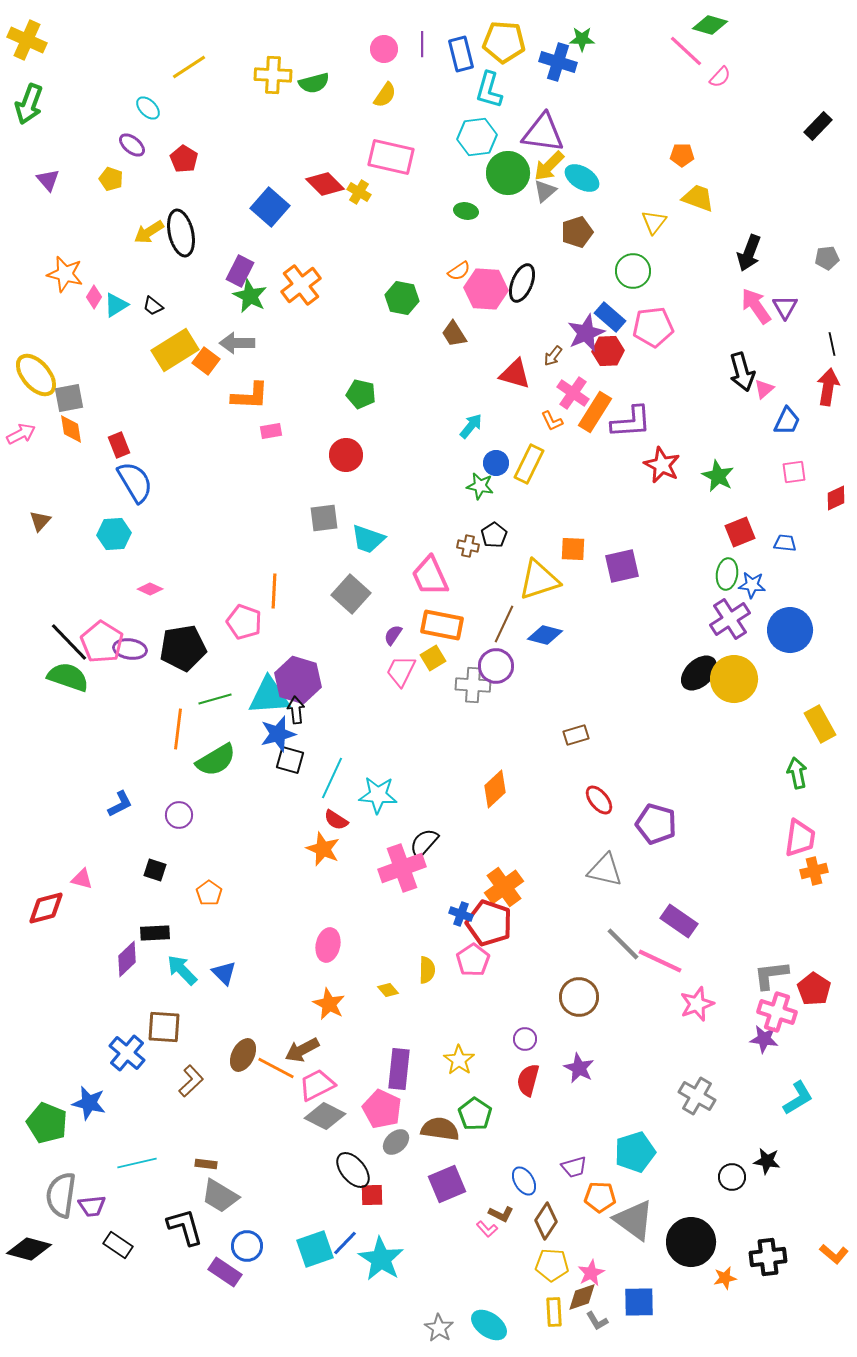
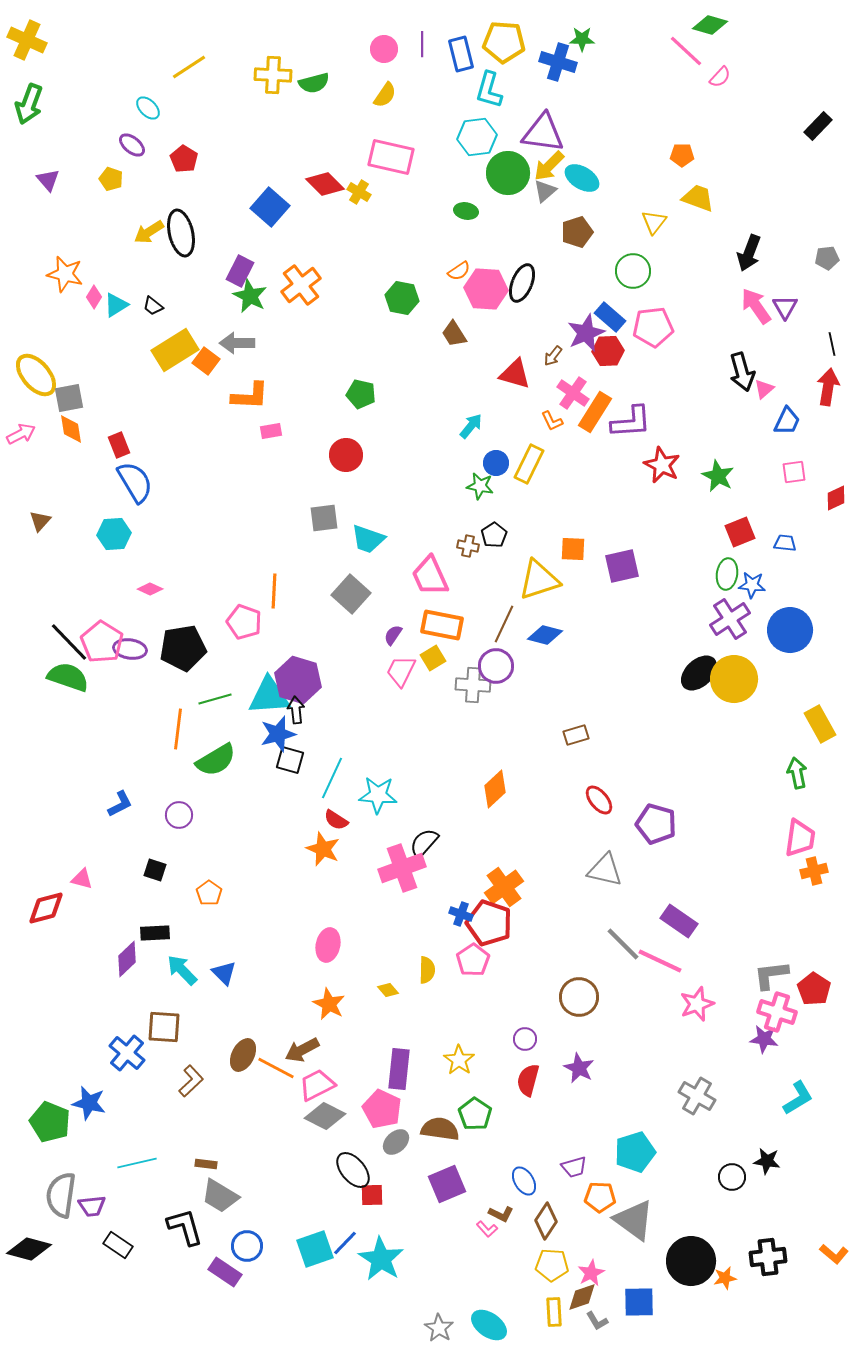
green pentagon at (47, 1123): moved 3 px right, 1 px up
black circle at (691, 1242): moved 19 px down
